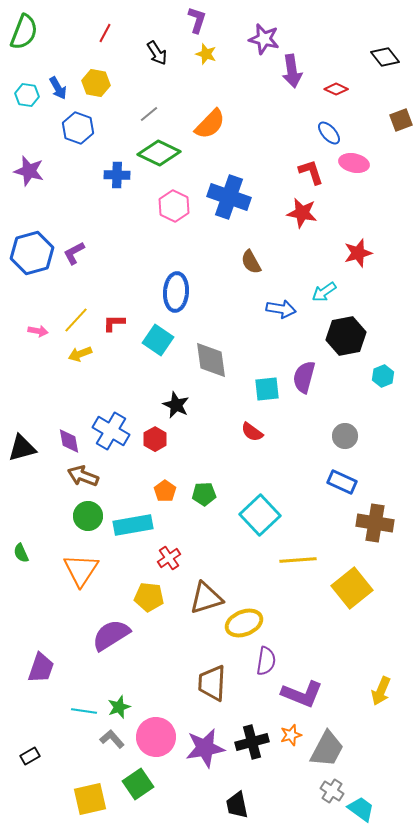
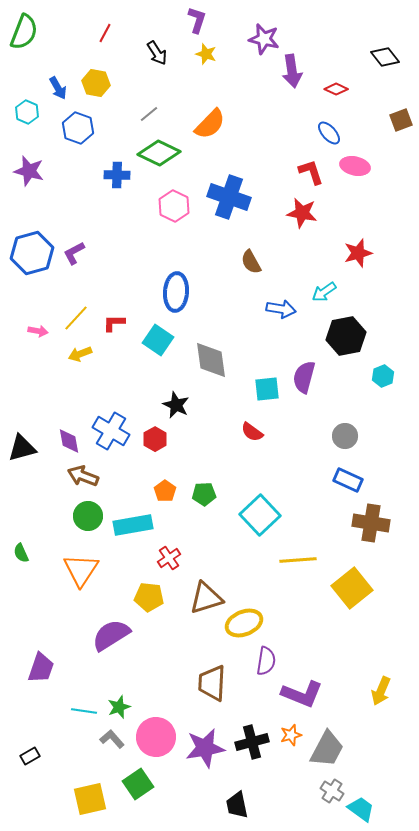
cyan hexagon at (27, 95): moved 17 px down; rotated 15 degrees clockwise
pink ellipse at (354, 163): moved 1 px right, 3 px down
yellow line at (76, 320): moved 2 px up
blue rectangle at (342, 482): moved 6 px right, 2 px up
brown cross at (375, 523): moved 4 px left
